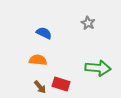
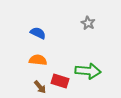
blue semicircle: moved 6 px left
green arrow: moved 10 px left, 3 px down
red rectangle: moved 1 px left, 3 px up
